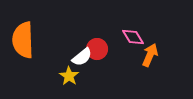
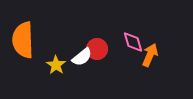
pink diamond: moved 5 px down; rotated 15 degrees clockwise
yellow star: moved 13 px left, 11 px up
